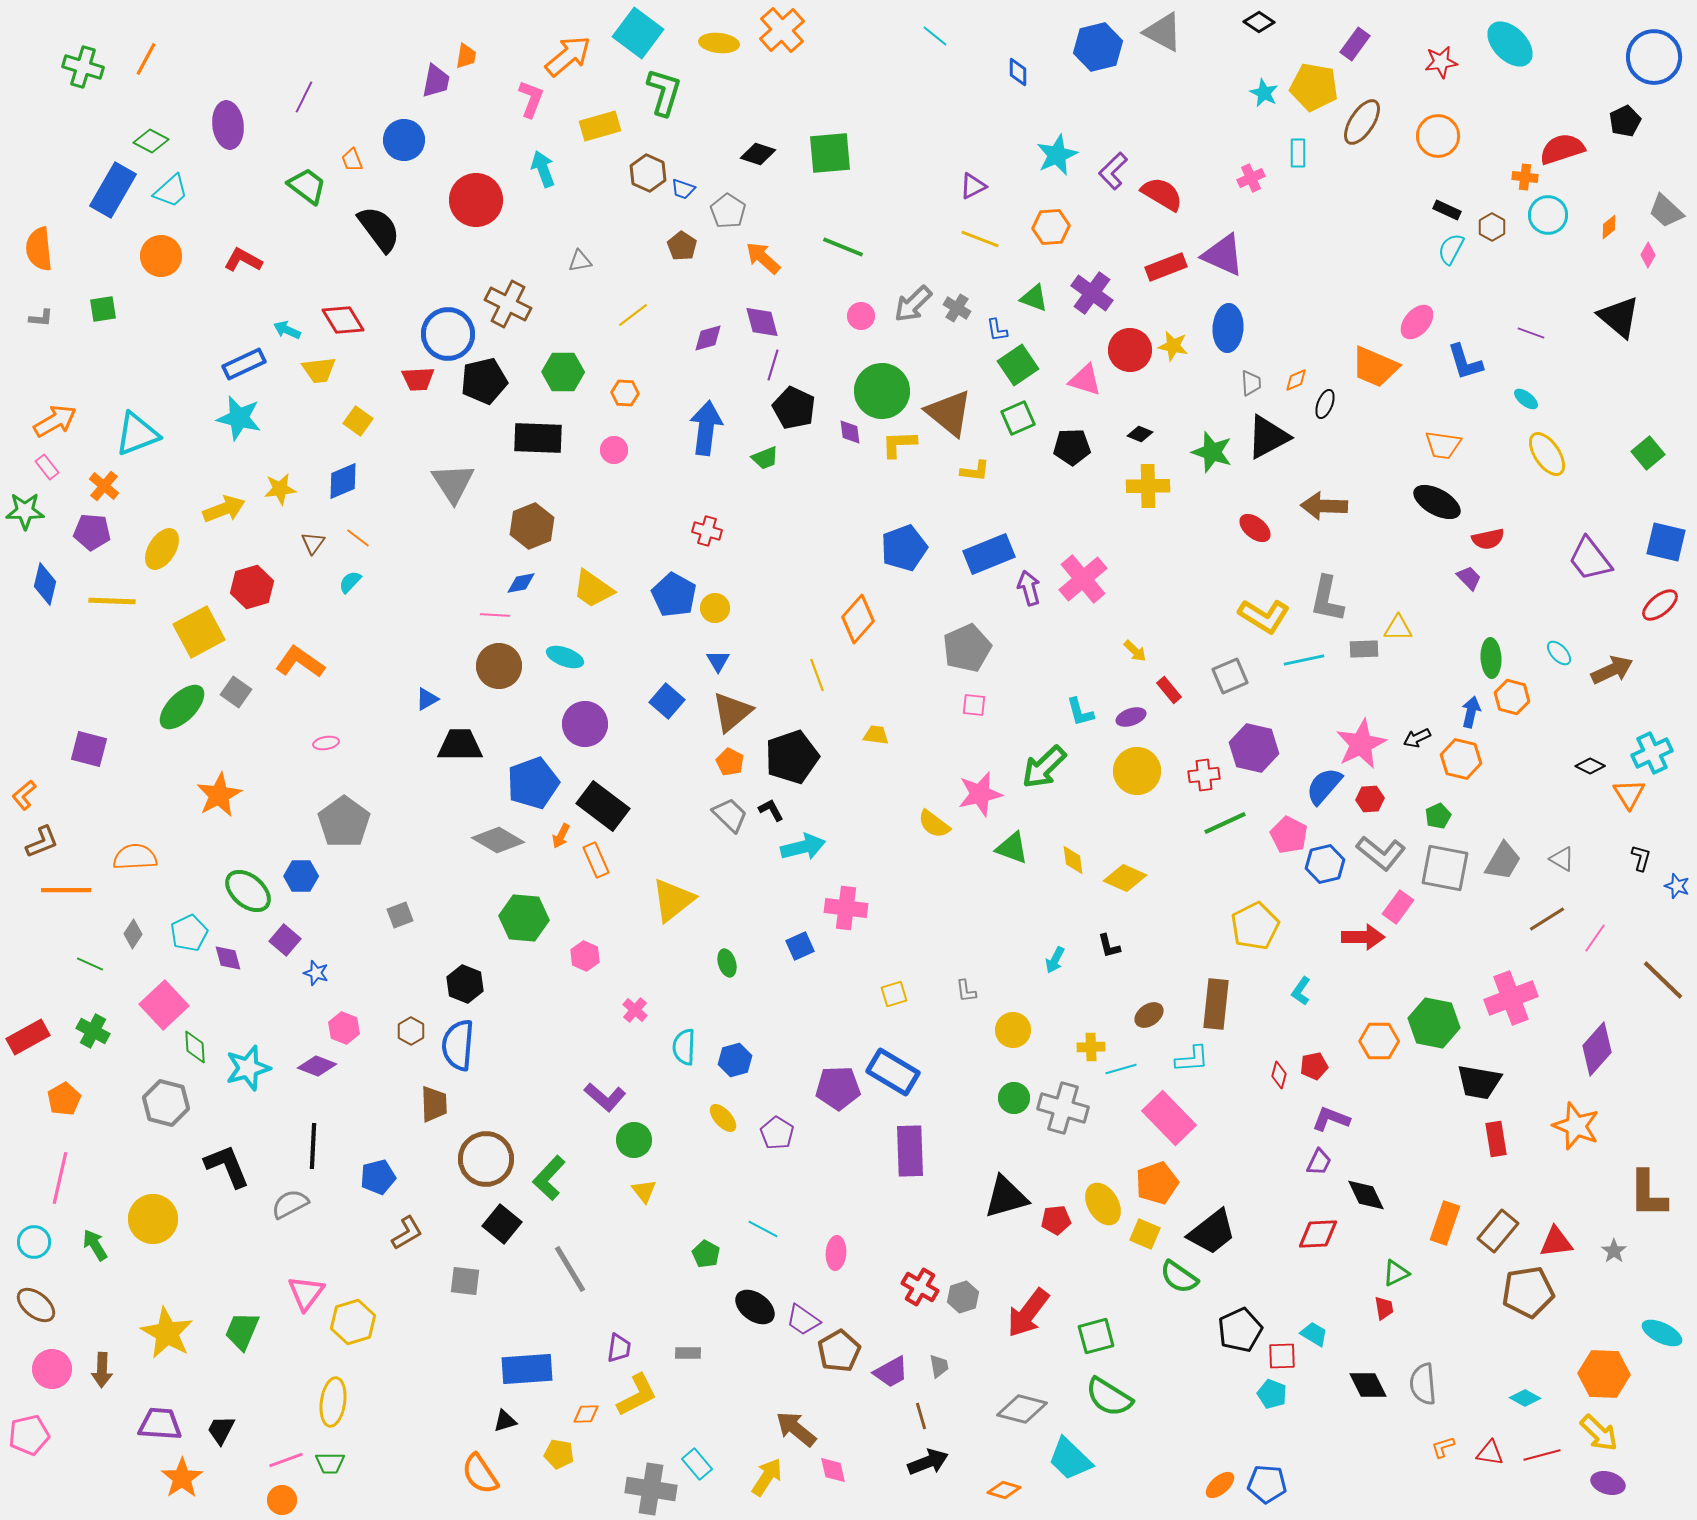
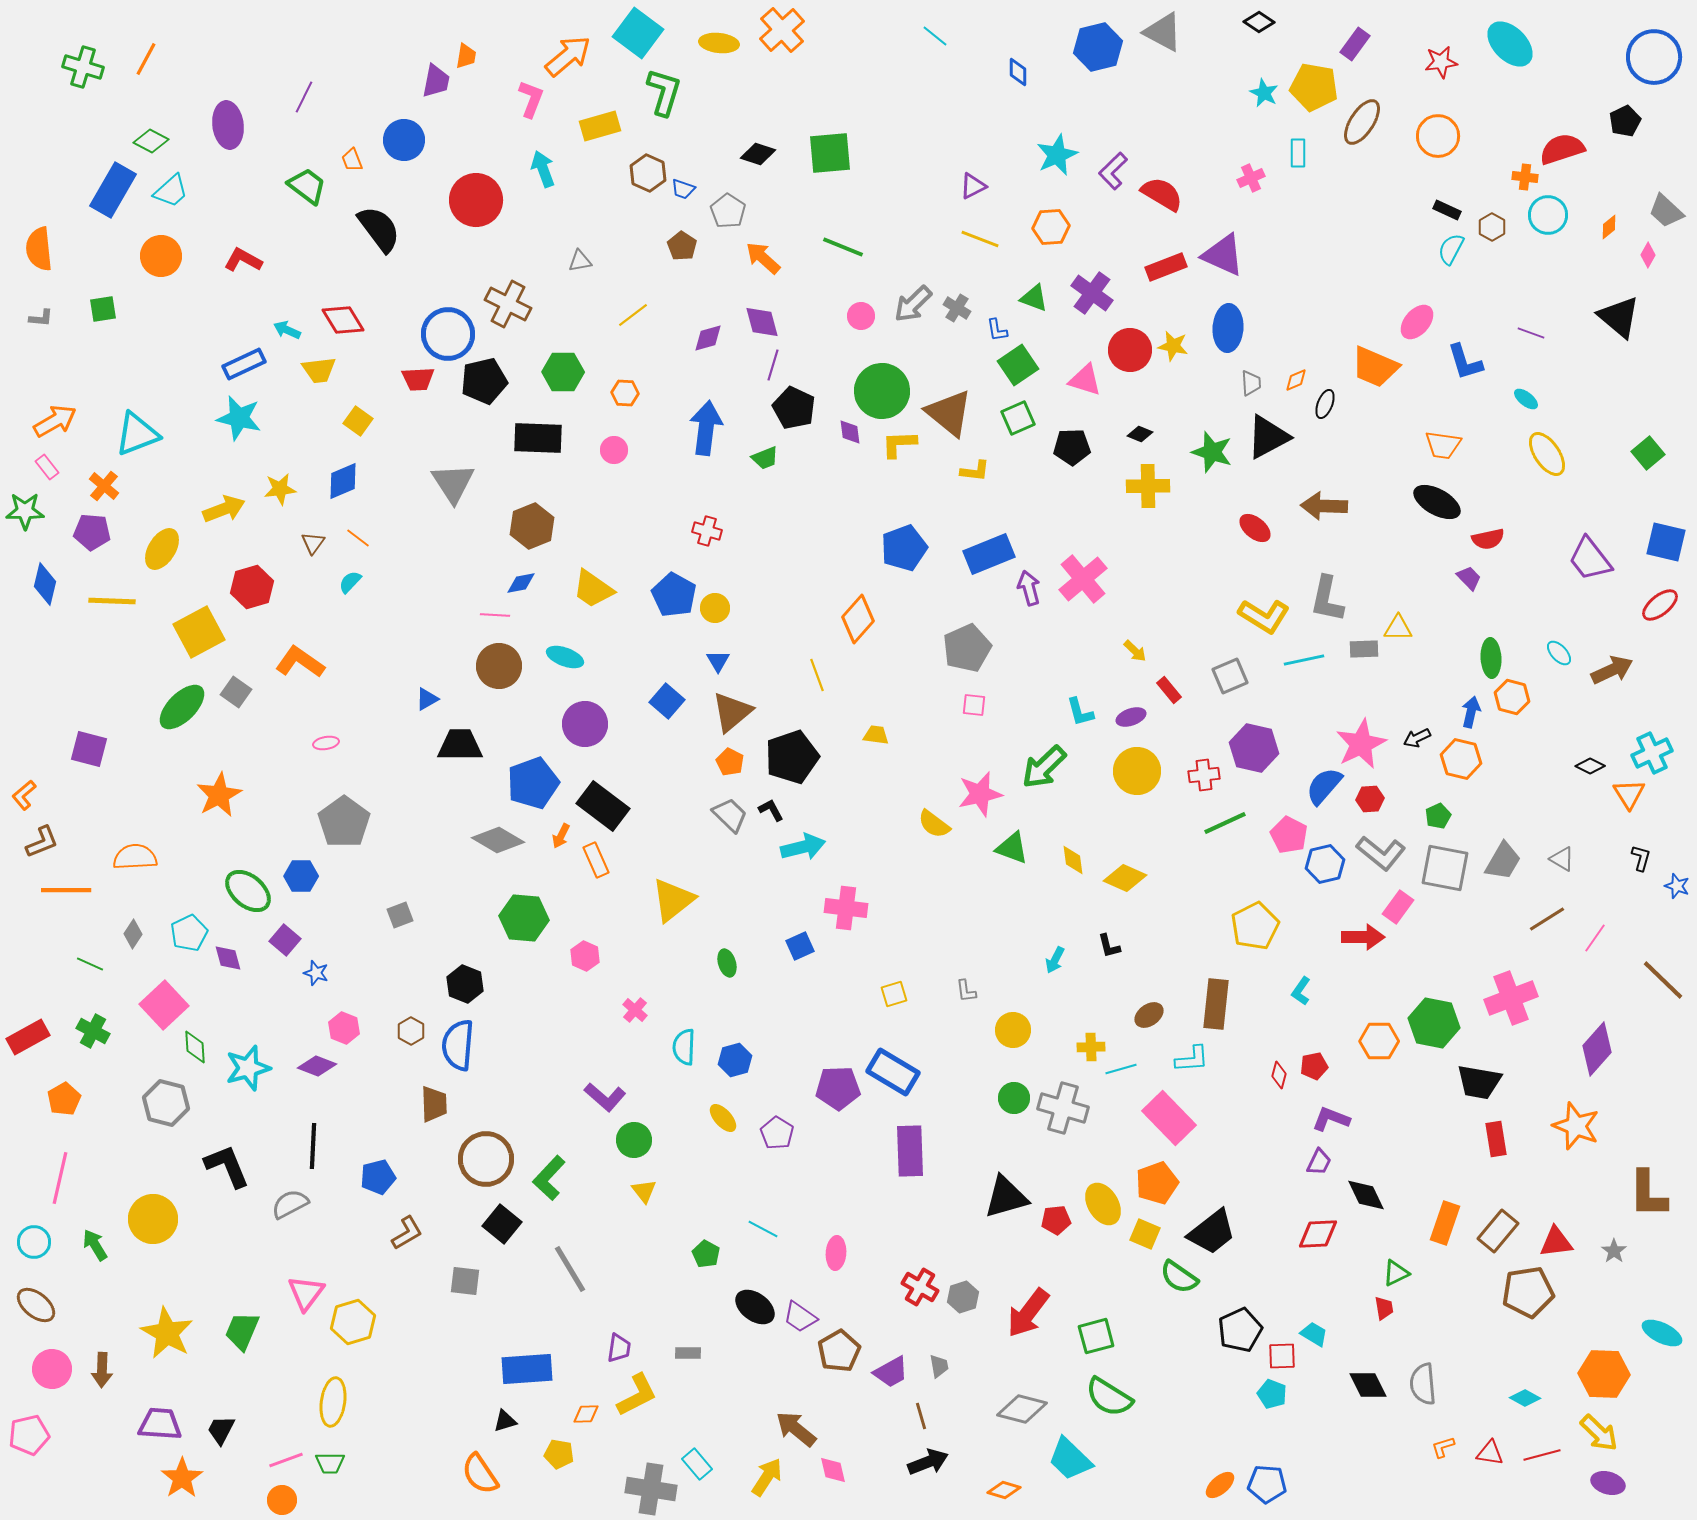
purple trapezoid at (803, 1320): moved 3 px left, 3 px up
